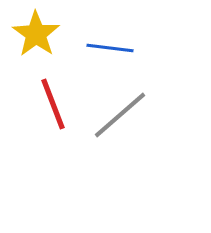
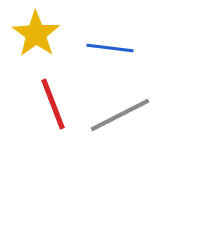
gray line: rotated 14 degrees clockwise
